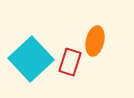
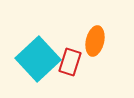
cyan square: moved 7 px right
